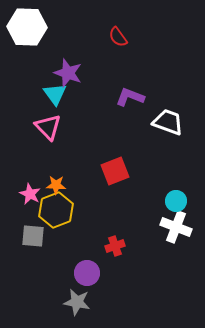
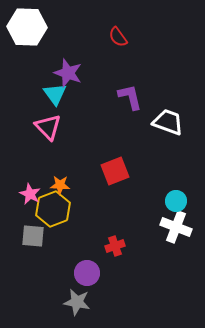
purple L-shape: rotated 56 degrees clockwise
orange star: moved 4 px right
yellow hexagon: moved 3 px left, 1 px up
